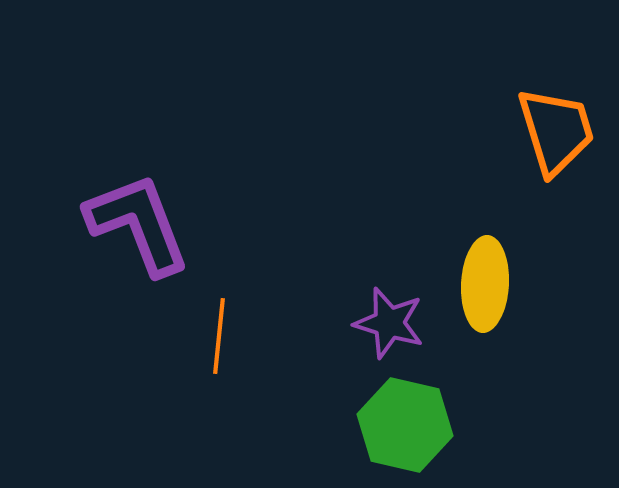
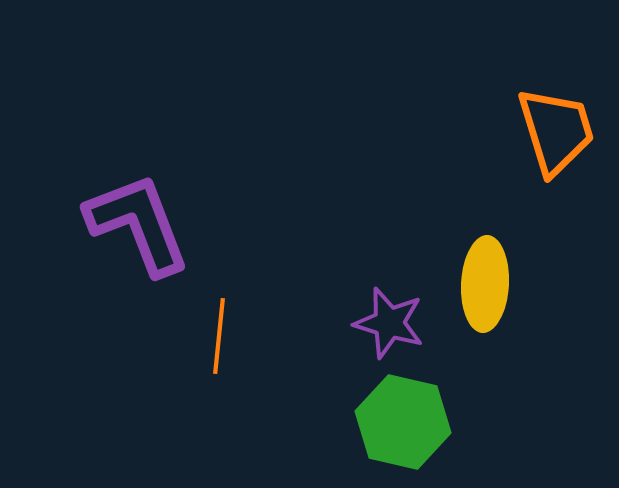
green hexagon: moved 2 px left, 3 px up
